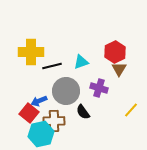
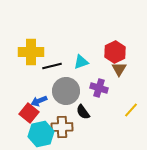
brown cross: moved 8 px right, 6 px down
